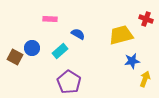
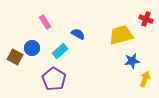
pink rectangle: moved 5 px left, 3 px down; rotated 56 degrees clockwise
purple pentagon: moved 15 px left, 3 px up
